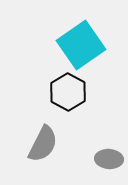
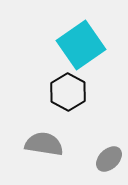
gray semicircle: moved 1 px right; rotated 108 degrees counterclockwise
gray ellipse: rotated 48 degrees counterclockwise
